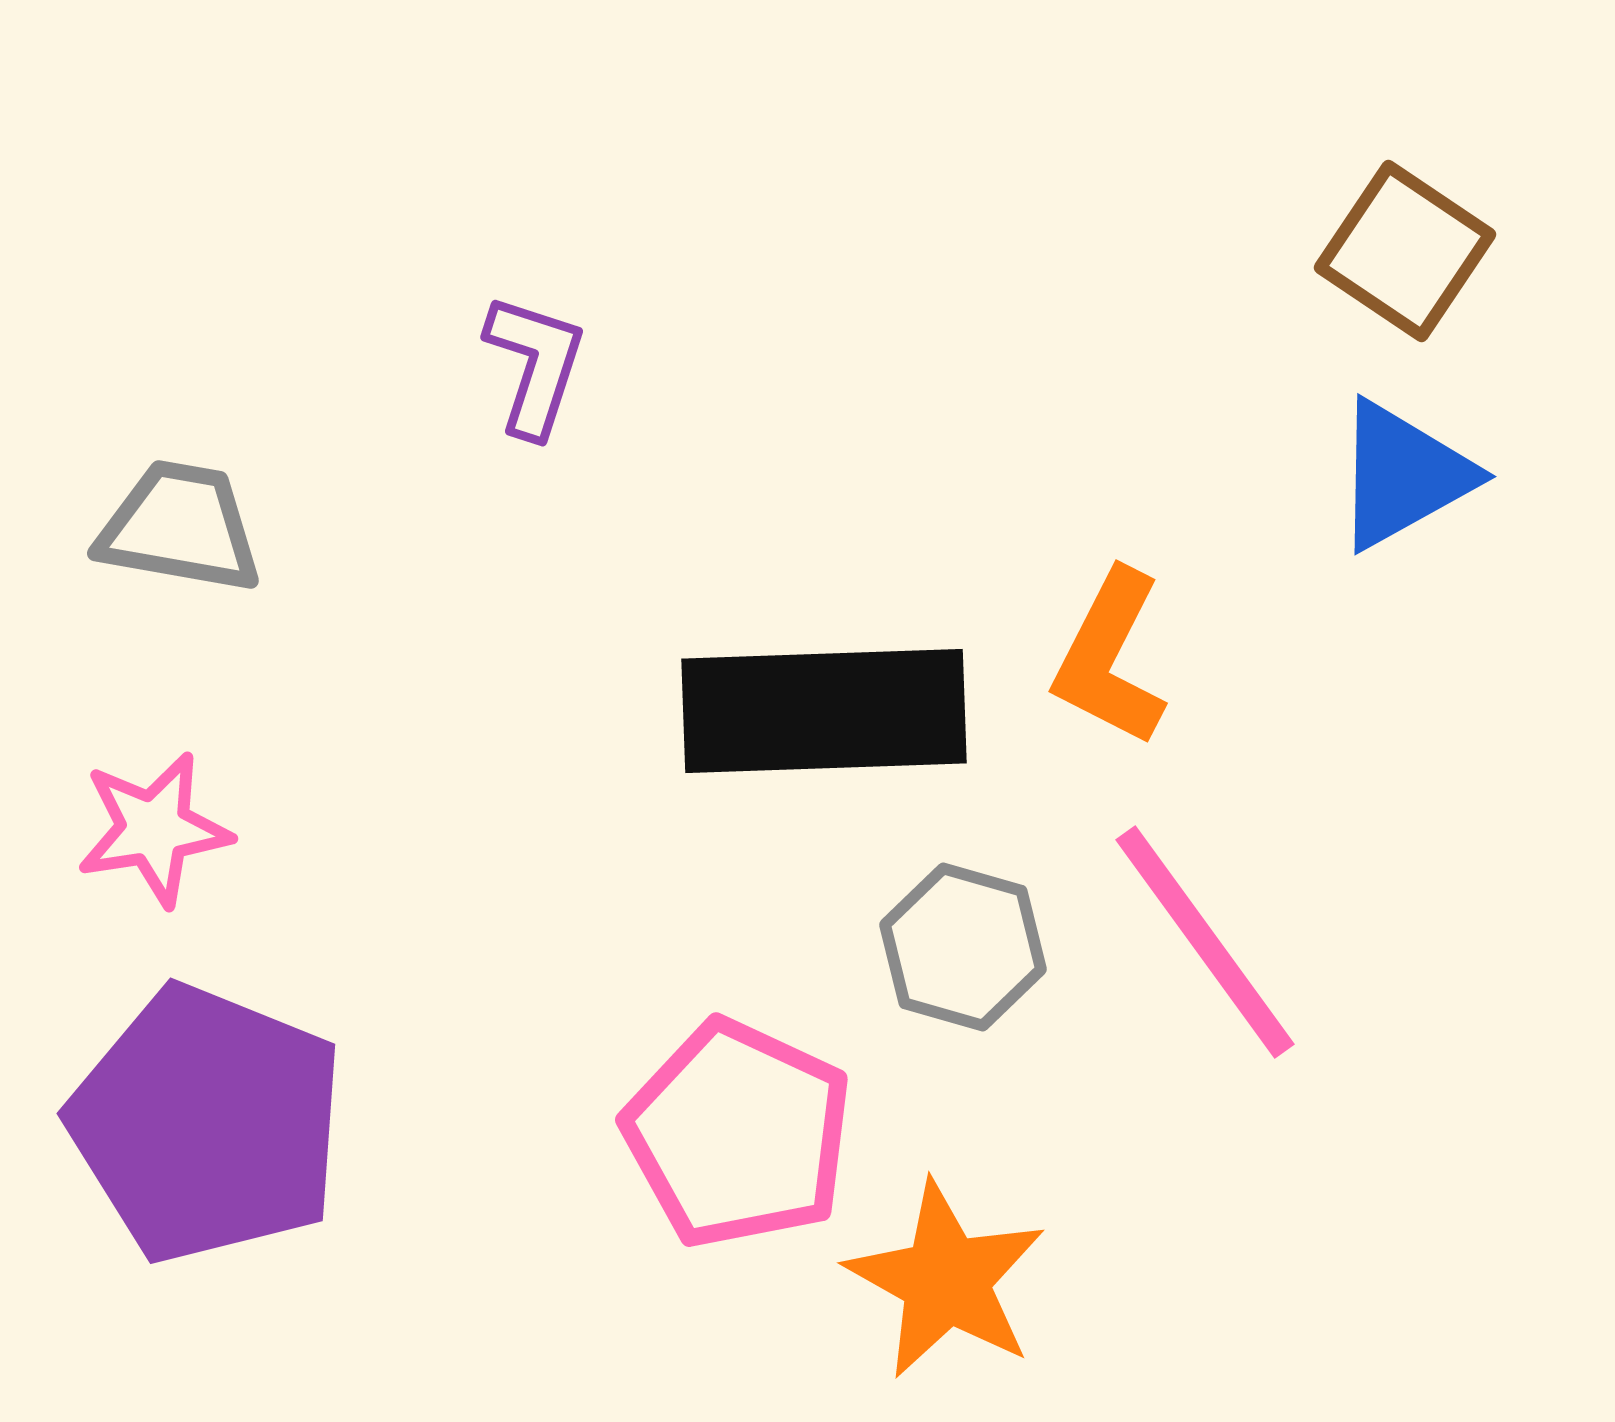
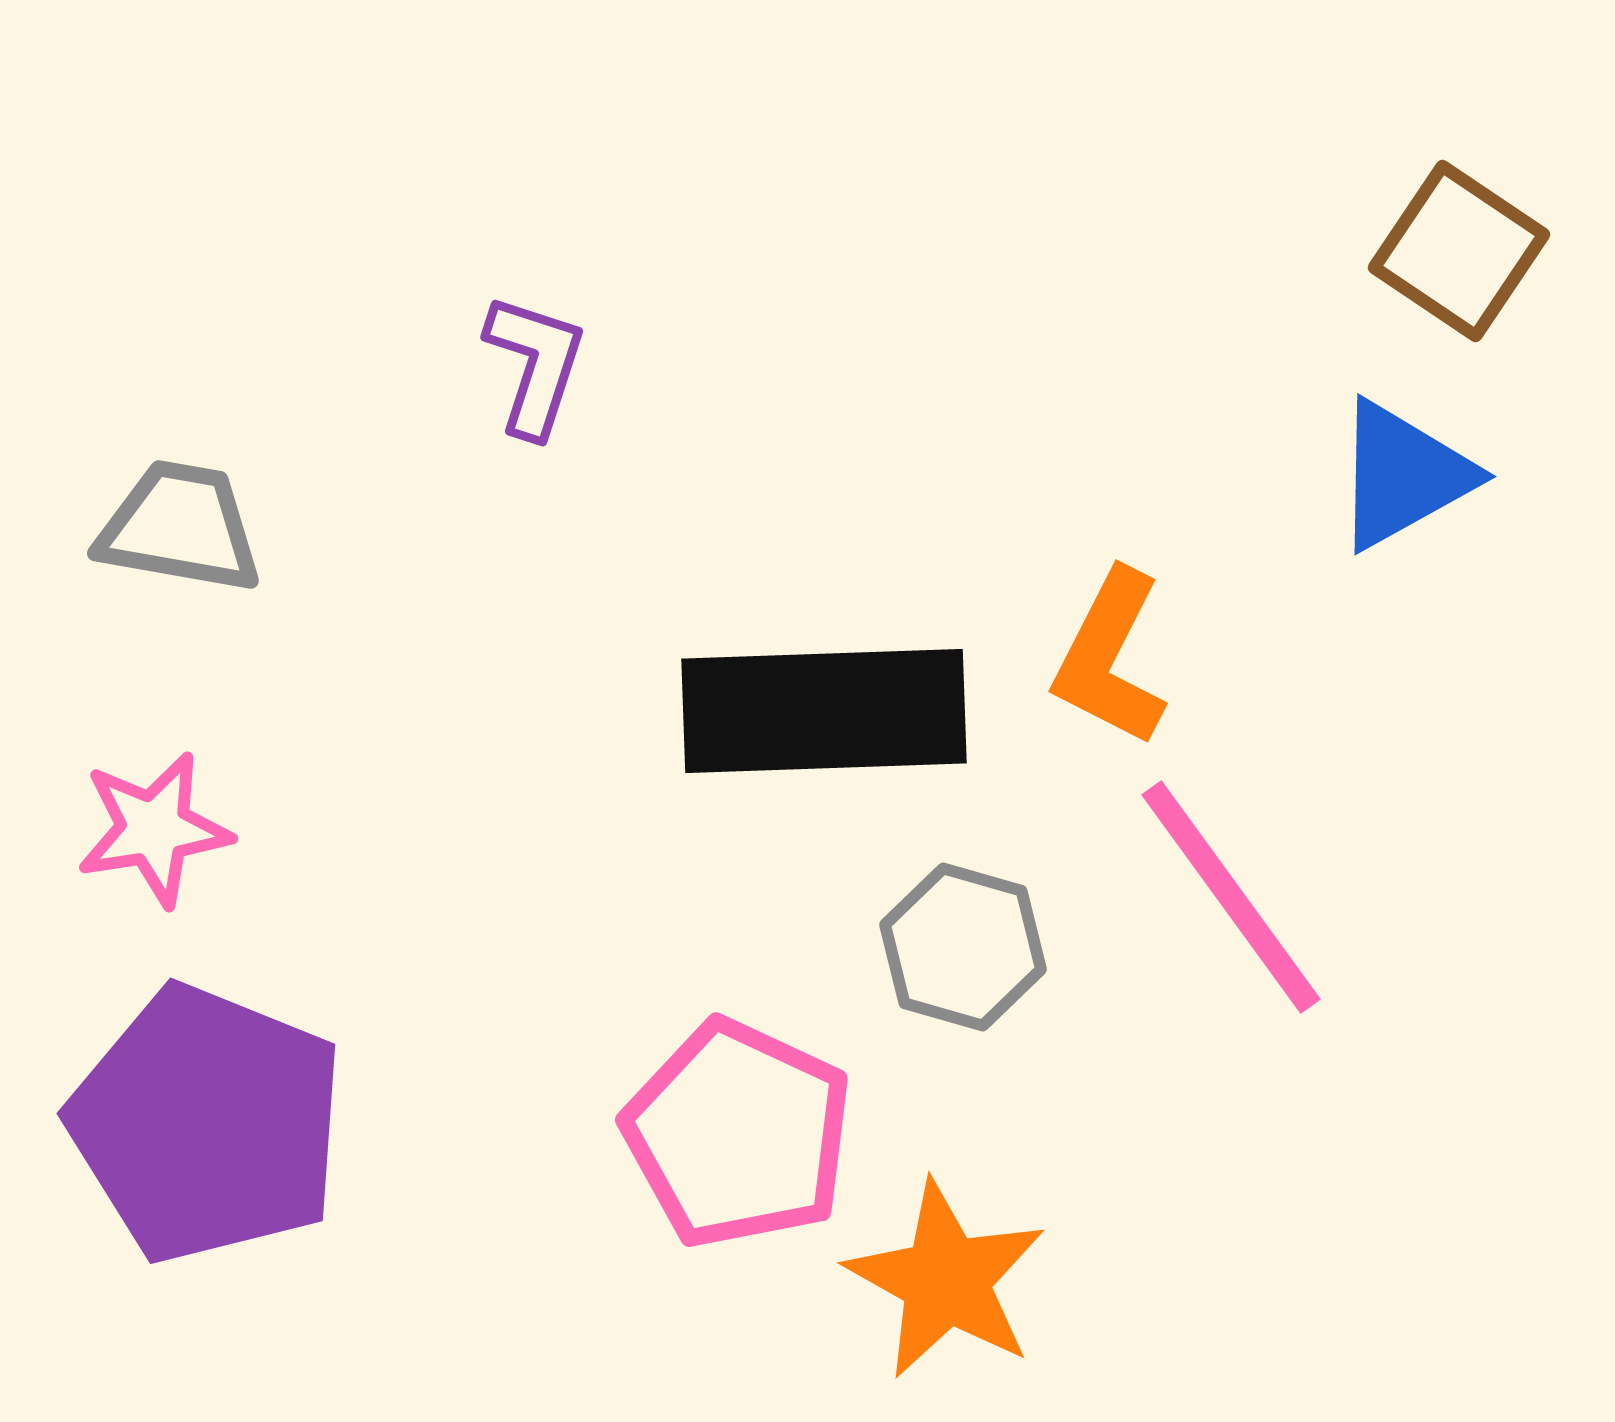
brown square: moved 54 px right
pink line: moved 26 px right, 45 px up
